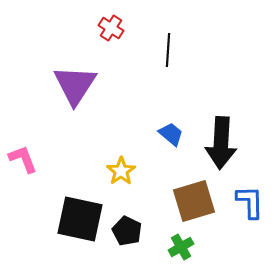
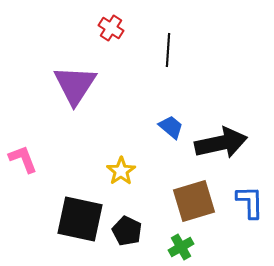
blue trapezoid: moved 7 px up
black arrow: rotated 105 degrees counterclockwise
